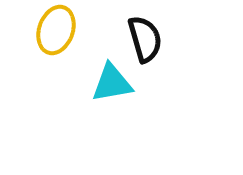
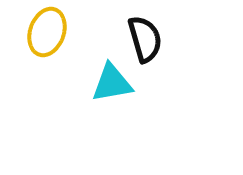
yellow ellipse: moved 9 px left, 2 px down
